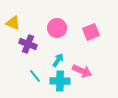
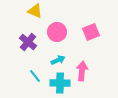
yellow triangle: moved 22 px right, 12 px up
pink circle: moved 4 px down
purple cross: moved 2 px up; rotated 18 degrees clockwise
cyan arrow: rotated 32 degrees clockwise
pink arrow: rotated 108 degrees counterclockwise
cyan cross: moved 2 px down
